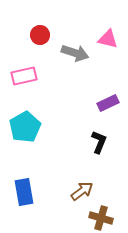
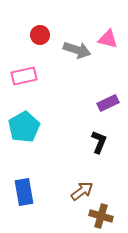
gray arrow: moved 2 px right, 3 px up
cyan pentagon: moved 1 px left
brown cross: moved 2 px up
